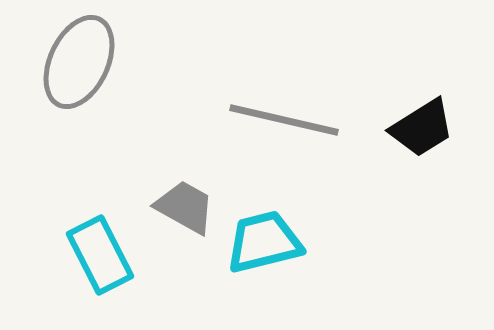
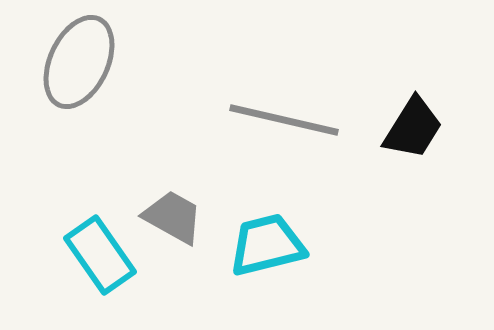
black trapezoid: moved 9 px left; rotated 26 degrees counterclockwise
gray trapezoid: moved 12 px left, 10 px down
cyan trapezoid: moved 3 px right, 3 px down
cyan rectangle: rotated 8 degrees counterclockwise
